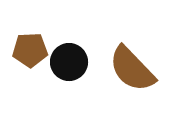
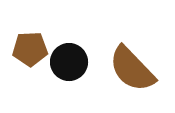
brown pentagon: moved 1 px up
